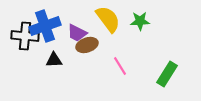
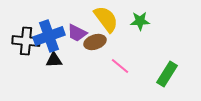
yellow semicircle: moved 2 px left
blue cross: moved 4 px right, 10 px down
black cross: moved 1 px right, 5 px down
brown ellipse: moved 8 px right, 3 px up
pink line: rotated 18 degrees counterclockwise
